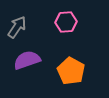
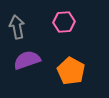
pink hexagon: moved 2 px left
gray arrow: rotated 45 degrees counterclockwise
